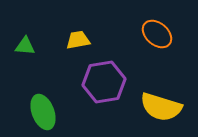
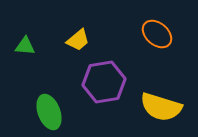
yellow trapezoid: rotated 150 degrees clockwise
green ellipse: moved 6 px right
